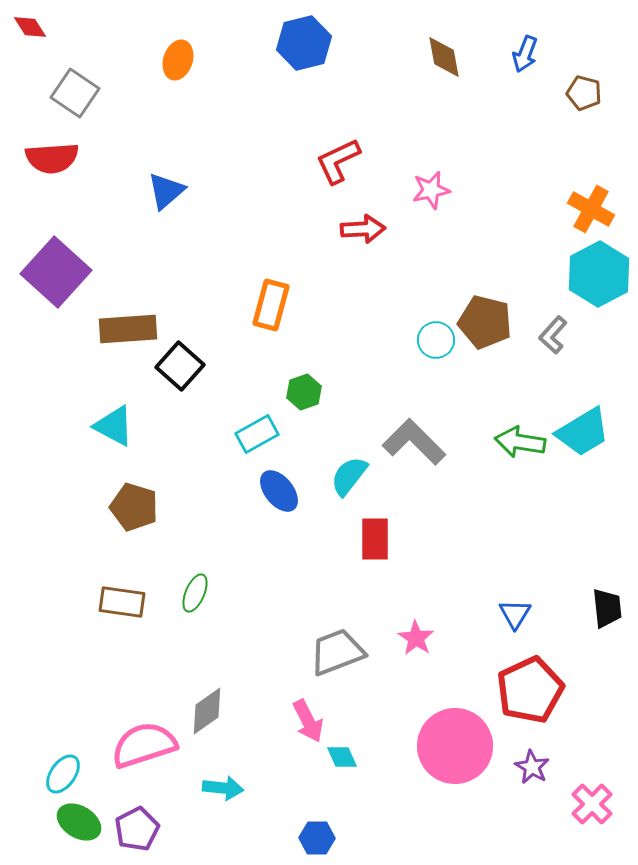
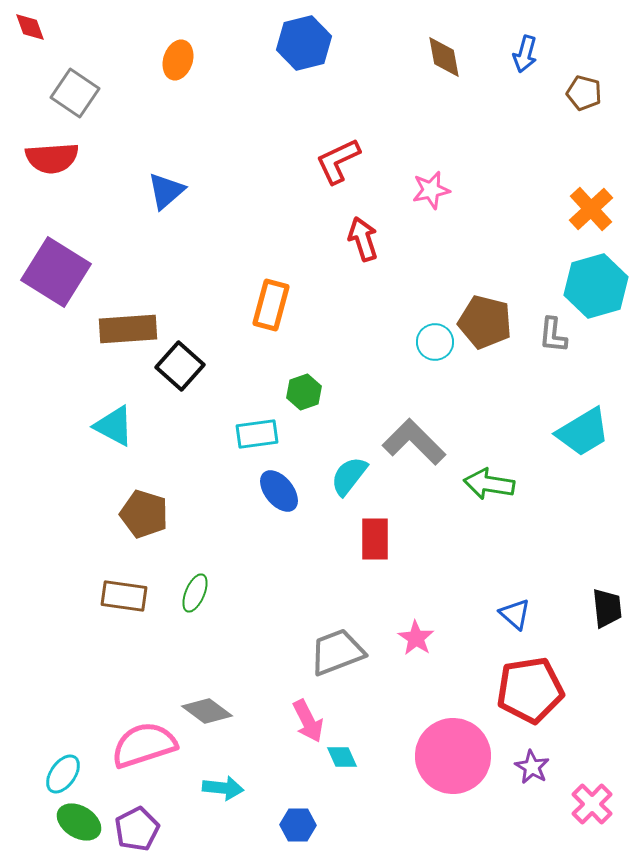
red diamond at (30, 27): rotated 12 degrees clockwise
blue arrow at (525, 54): rotated 6 degrees counterclockwise
orange cross at (591, 209): rotated 18 degrees clockwise
red arrow at (363, 229): moved 10 px down; rotated 105 degrees counterclockwise
purple square at (56, 272): rotated 10 degrees counterclockwise
cyan hexagon at (599, 274): moved 3 px left, 12 px down; rotated 12 degrees clockwise
gray L-shape at (553, 335): rotated 36 degrees counterclockwise
cyan circle at (436, 340): moved 1 px left, 2 px down
cyan rectangle at (257, 434): rotated 21 degrees clockwise
green arrow at (520, 442): moved 31 px left, 42 px down
brown pentagon at (134, 507): moved 10 px right, 7 px down
brown rectangle at (122, 602): moved 2 px right, 6 px up
blue triangle at (515, 614): rotated 20 degrees counterclockwise
red pentagon at (530, 690): rotated 16 degrees clockwise
gray diamond at (207, 711): rotated 72 degrees clockwise
pink circle at (455, 746): moved 2 px left, 10 px down
blue hexagon at (317, 838): moved 19 px left, 13 px up
